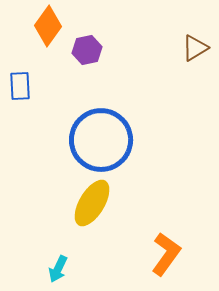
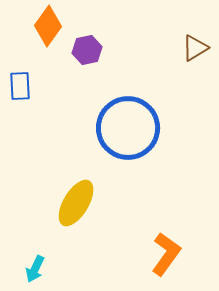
blue circle: moved 27 px right, 12 px up
yellow ellipse: moved 16 px left
cyan arrow: moved 23 px left
